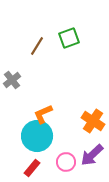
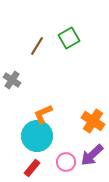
green square: rotated 10 degrees counterclockwise
gray cross: rotated 18 degrees counterclockwise
